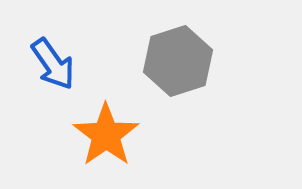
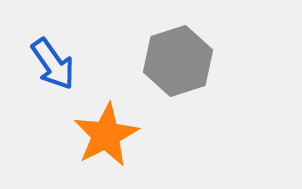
orange star: rotated 8 degrees clockwise
